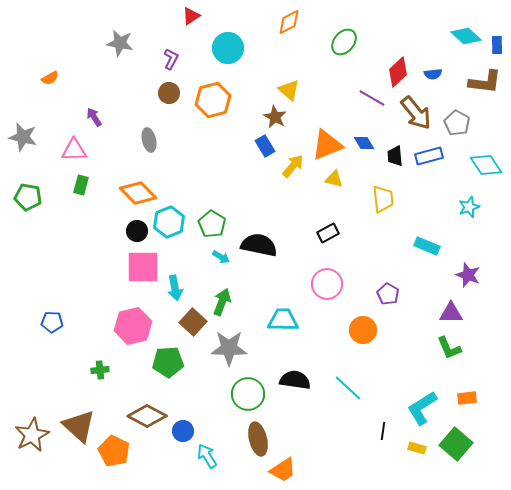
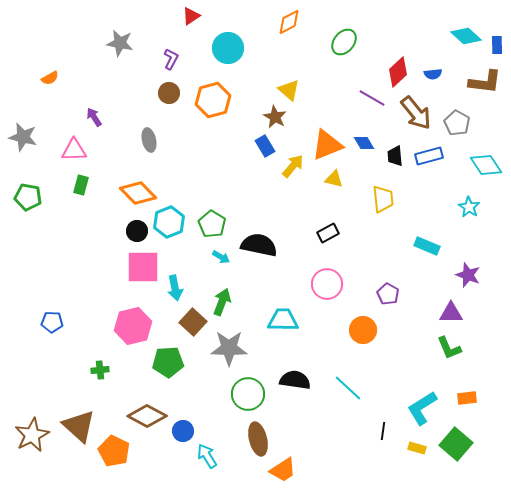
cyan star at (469, 207): rotated 20 degrees counterclockwise
